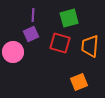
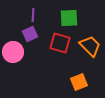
green square: rotated 12 degrees clockwise
purple square: moved 1 px left
orange trapezoid: rotated 130 degrees clockwise
